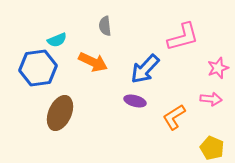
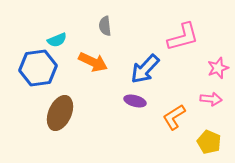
yellow pentagon: moved 3 px left, 6 px up
